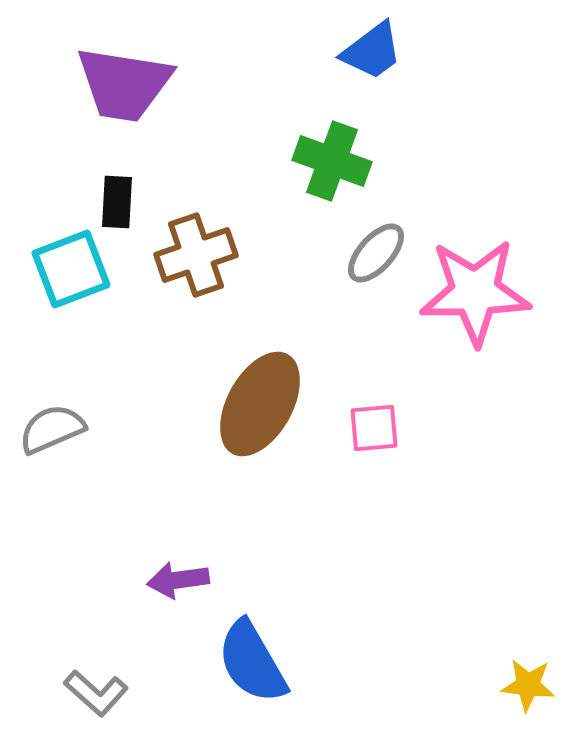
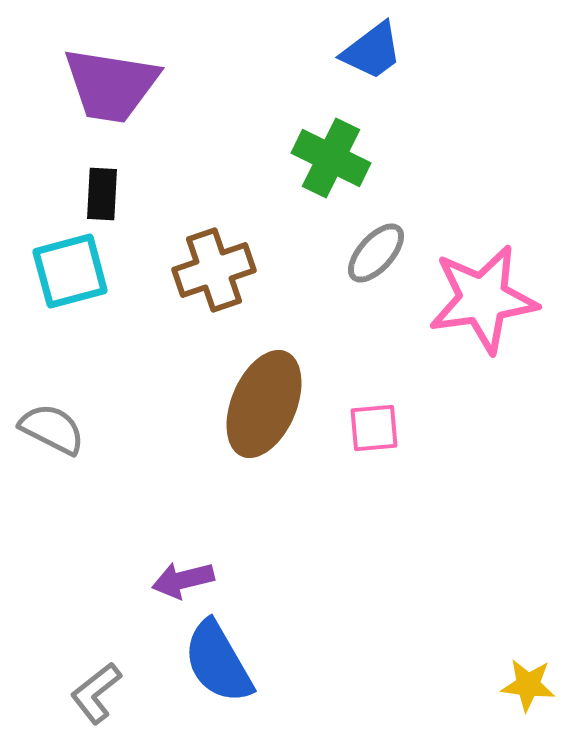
purple trapezoid: moved 13 px left, 1 px down
green cross: moved 1 px left, 3 px up; rotated 6 degrees clockwise
black rectangle: moved 15 px left, 8 px up
brown cross: moved 18 px right, 15 px down
cyan square: moved 1 px left, 2 px down; rotated 6 degrees clockwise
pink star: moved 8 px right, 7 px down; rotated 7 degrees counterclockwise
brown ellipse: moved 4 px right; rotated 6 degrees counterclockwise
gray semicircle: rotated 50 degrees clockwise
purple arrow: moved 5 px right; rotated 6 degrees counterclockwise
blue semicircle: moved 34 px left
gray L-shape: rotated 100 degrees clockwise
